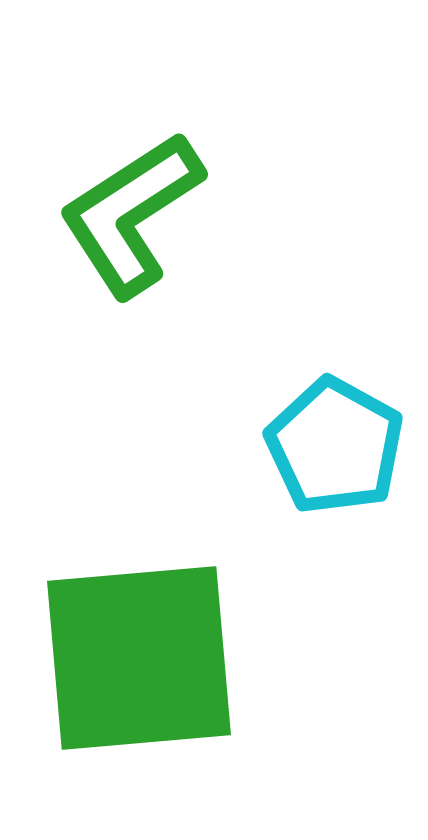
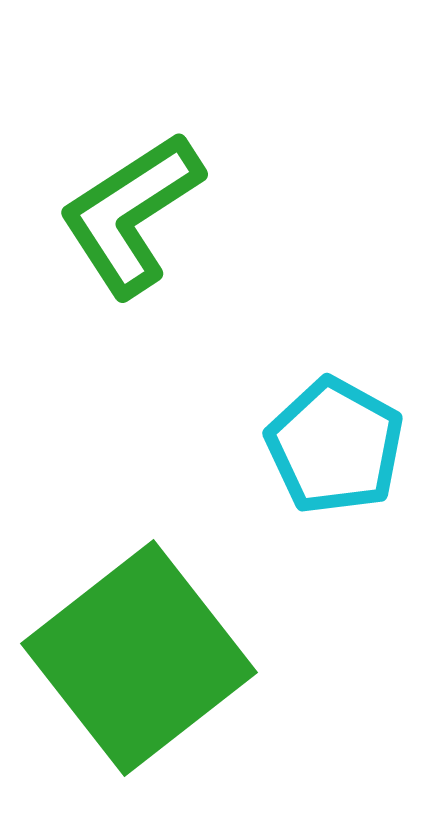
green square: rotated 33 degrees counterclockwise
